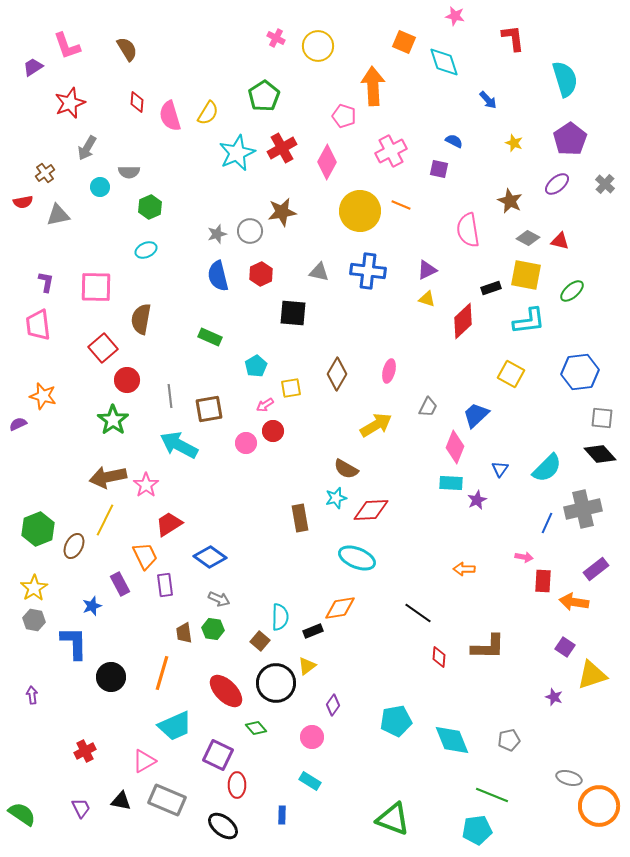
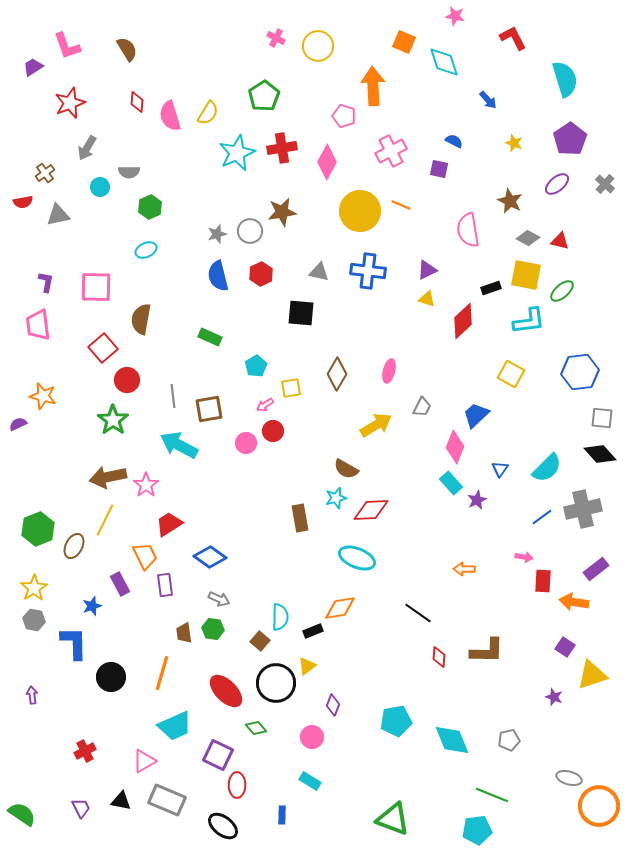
red L-shape at (513, 38): rotated 20 degrees counterclockwise
red cross at (282, 148): rotated 20 degrees clockwise
green ellipse at (572, 291): moved 10 px left
black square at (293, 313): moved 8 px right
gray line at (170, 396): moved 3 px right
gray trapezoid at (428, 407): moved 6 px left
cyan rectangle at (451, 483): rotated 45 degrees clockwise
blue line at (547, 523): moved 5 px left, 6 px up; rotated 30 degrees clockwise
brown L-shape at (488, 647): moved 1 px left, 4 px down
purple diamond at (333, 705): rotated 15 degrees counterclockwise
